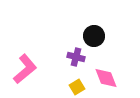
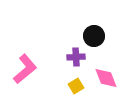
purple cross: rotated 18 degrees counterclockwise
yellow square: moved 1 px left, 1 px up
